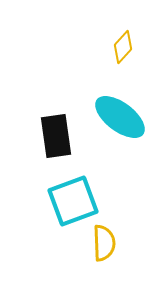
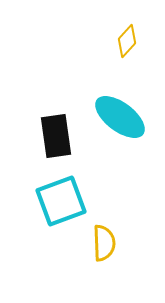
yellow diamond: moved 4 px right, 6 px up
cyan square: moved 12 px left
